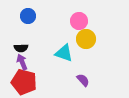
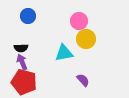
cyan triangle: rotated 30 degrees counterclockwise
